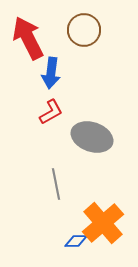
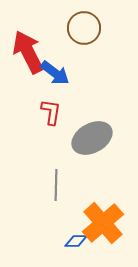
brown circle: moved 2 px up
red arrow: moved 14 px down
blue arrow: moved 4 px right; rotated 60 degrees counterclockwise
red L-shape: rotated 52 degrees counterclockwise
gray ellipse: moved 1 px down; rotated 48 degrees counterclockwise
gray line: moved 1 px down; rotated 12 degrees clockwise
